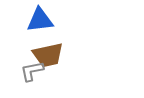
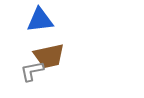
brown trapezoid: moved 1 px right, 1 px down
